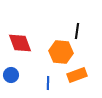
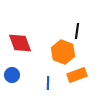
orange hexagon: moved 2 px right; rotated 15 degrees clockwise
blue circle: moved 1 px right
